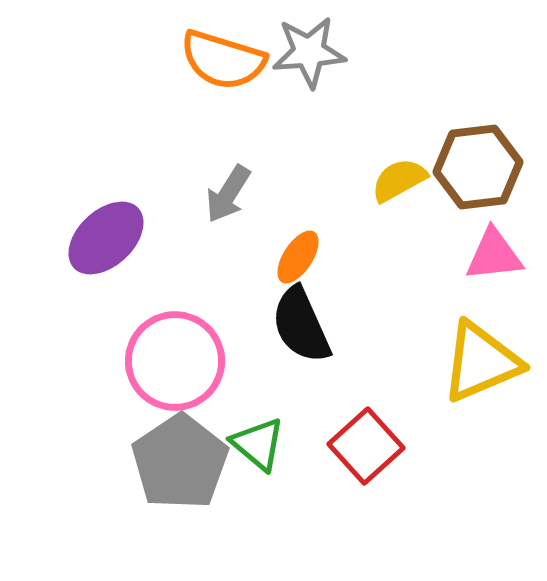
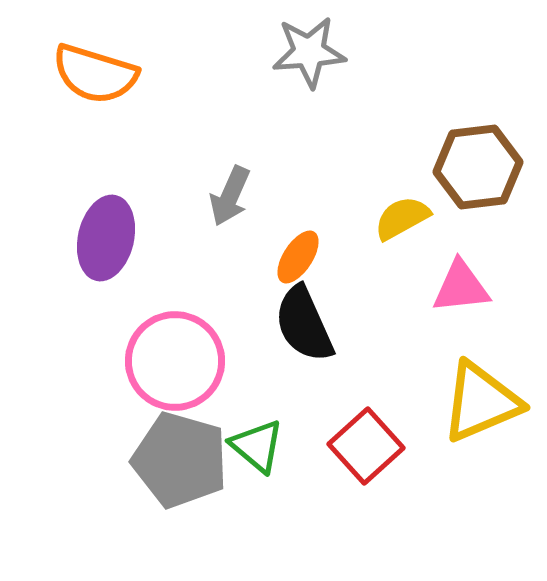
orange semicircle: moved 128 px left, 14 px down
yellow semicircle: moved 3 px right, 38 px down
gray arrow: moved 2 px right, 2 px down; rotated 8 degrees counterclockwise
purple ellipse: rotated 34 degrees counterclockwise
pink triangle: moved 33 px left, 32 px down
black semicircle: moved 3 px right, 1 px up
yellow triangle: moved 40 px down
green triangle: moved 1 px left, 2 px down
gray pentagon: moved 2 px up; rotated 22 degrees counterclockwise
